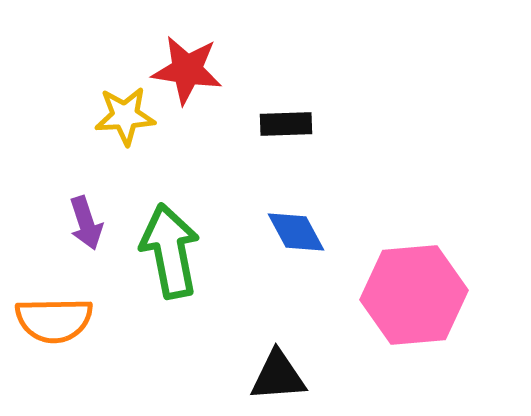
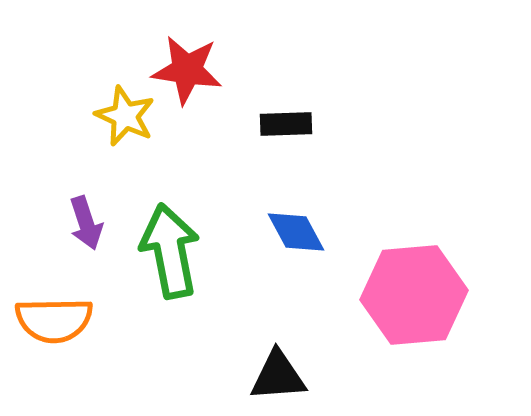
yellow star: rotated 28 degrees clockwise
